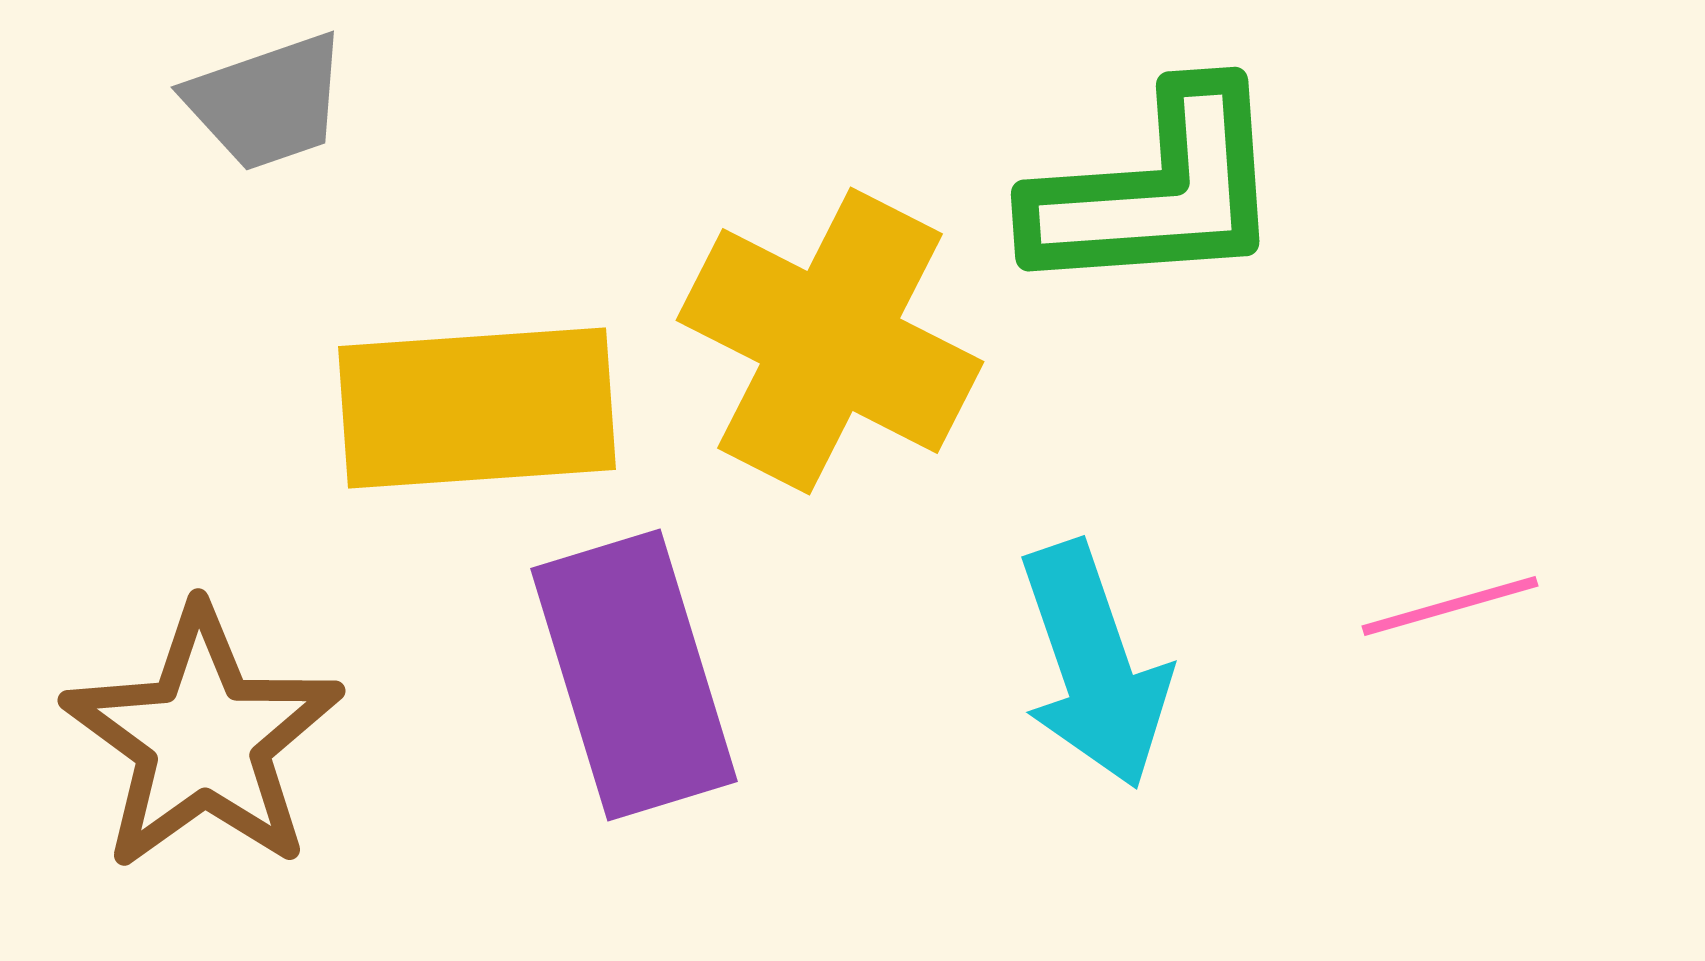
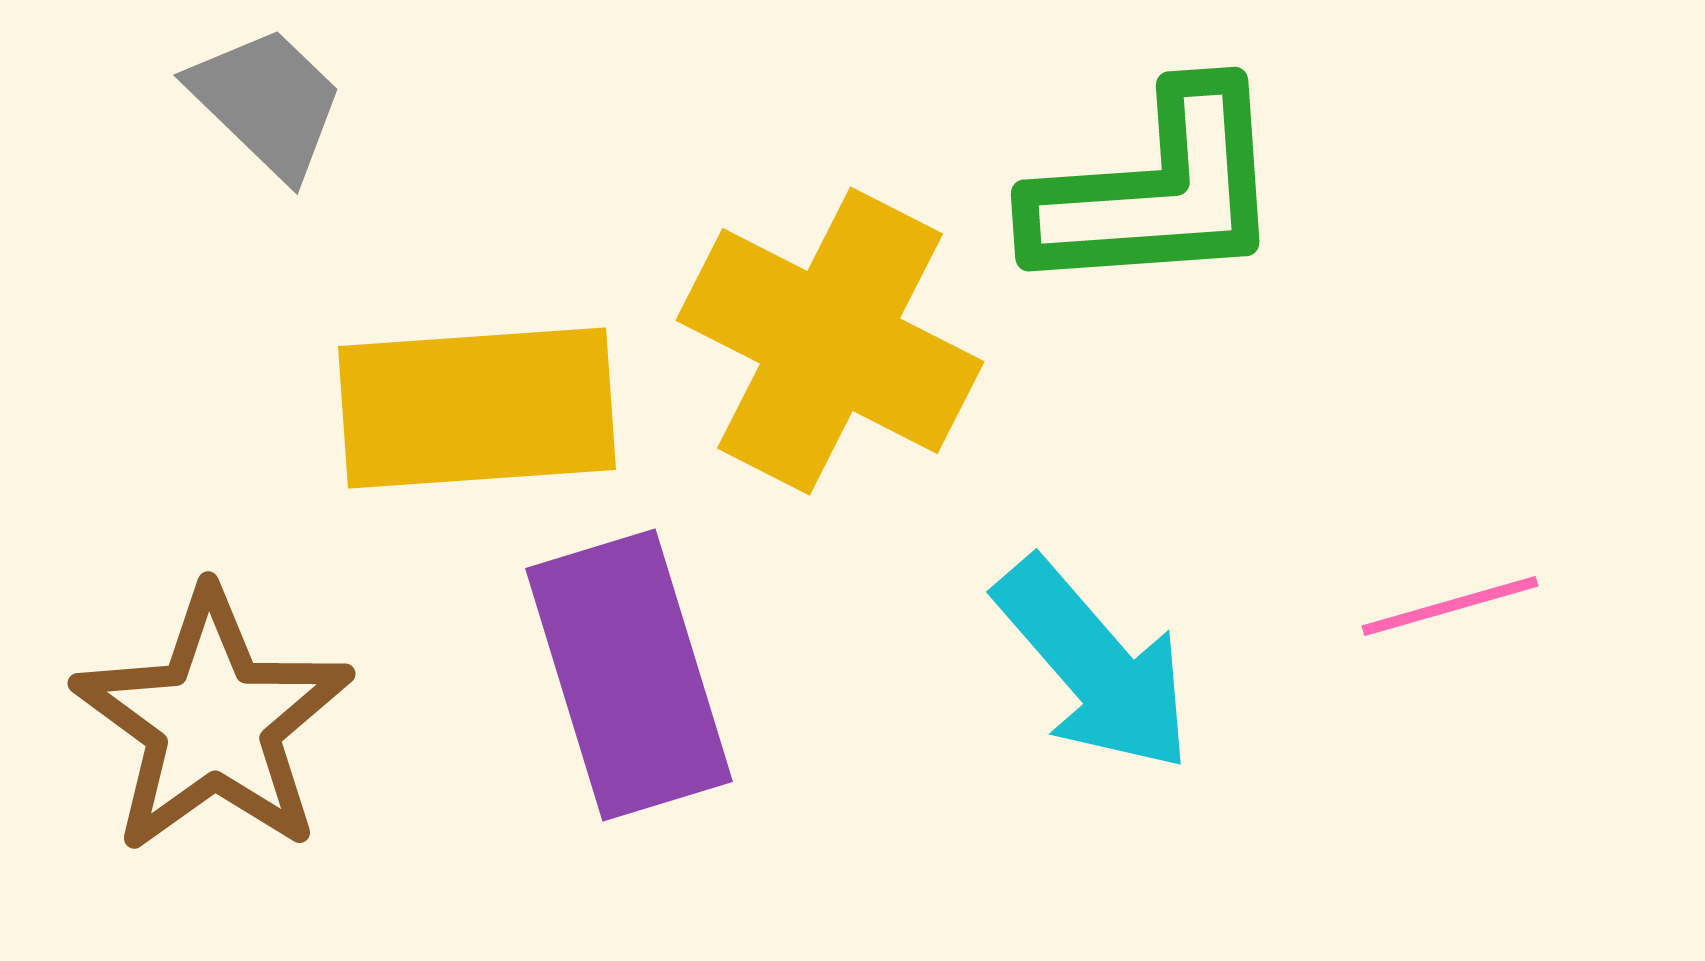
gray trapezoid: rotated 117 degrees counterclockwise
cyan arrow: rotated 22 degrees counterclockwise
purple rectangle: moved 5 px left
brown star: moved 10 px right, 17 px up
